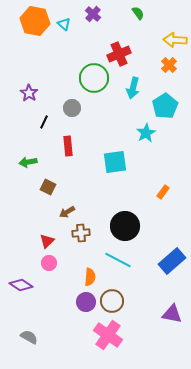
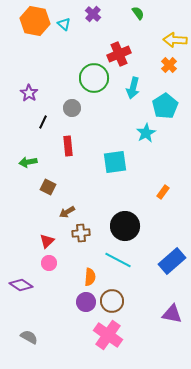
black line: moved 1 px left
